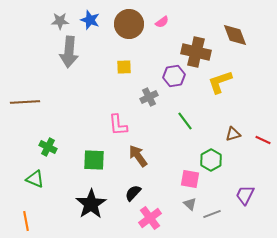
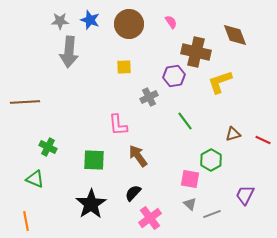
pink semicircle: moved 9 px right; rotated 88 degrees counterclockwise
